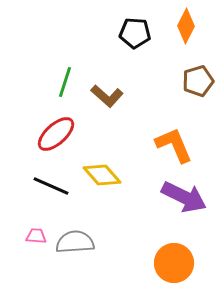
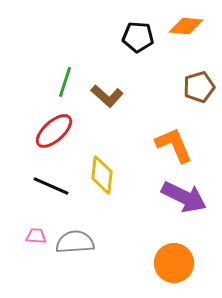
orange diamond: rotated 68 degrees clockwise
black pentagon: moved 3 px right, 4 px down
brown pentagon: moved 1 px right, 6 px down
red ellipse: moved 2 px left, 3 px up
yellow diamond: rotated 48 degrees clockwise
